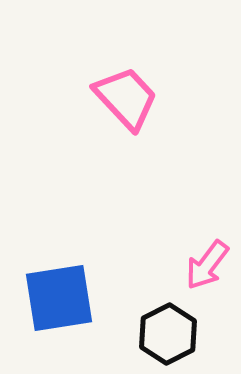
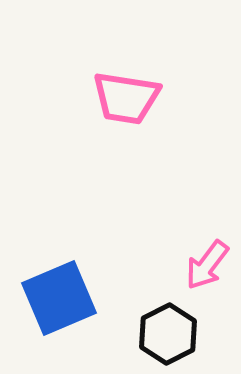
pink trapezoid: rotated 142 degrees clockwise
blue square: rotated 14 degrees counterclockwise
